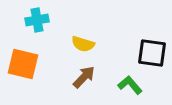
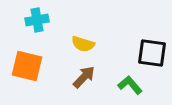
orange square: moved 4 px right, 2 px down
